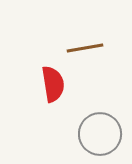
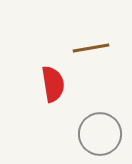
brown line: moved 6 px right
